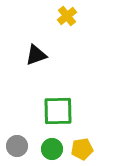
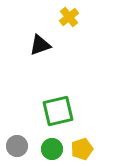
yellow cross: moved 2 px right, 1 px down
black triangle: moved 4 px right, 10 px up
green square: rotated 12 degrees counterclockwise
yellow pentagon: rotated 10 degrees counterclockwise
